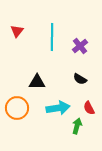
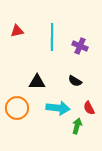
red triangle: rotated 40 degrees clockwise
purple cross: rotated 28 degrees counterclockwise
black semicircle: moved 5 px left, 2 px down
cyan arrow: rotated 15 degrees clockwise
